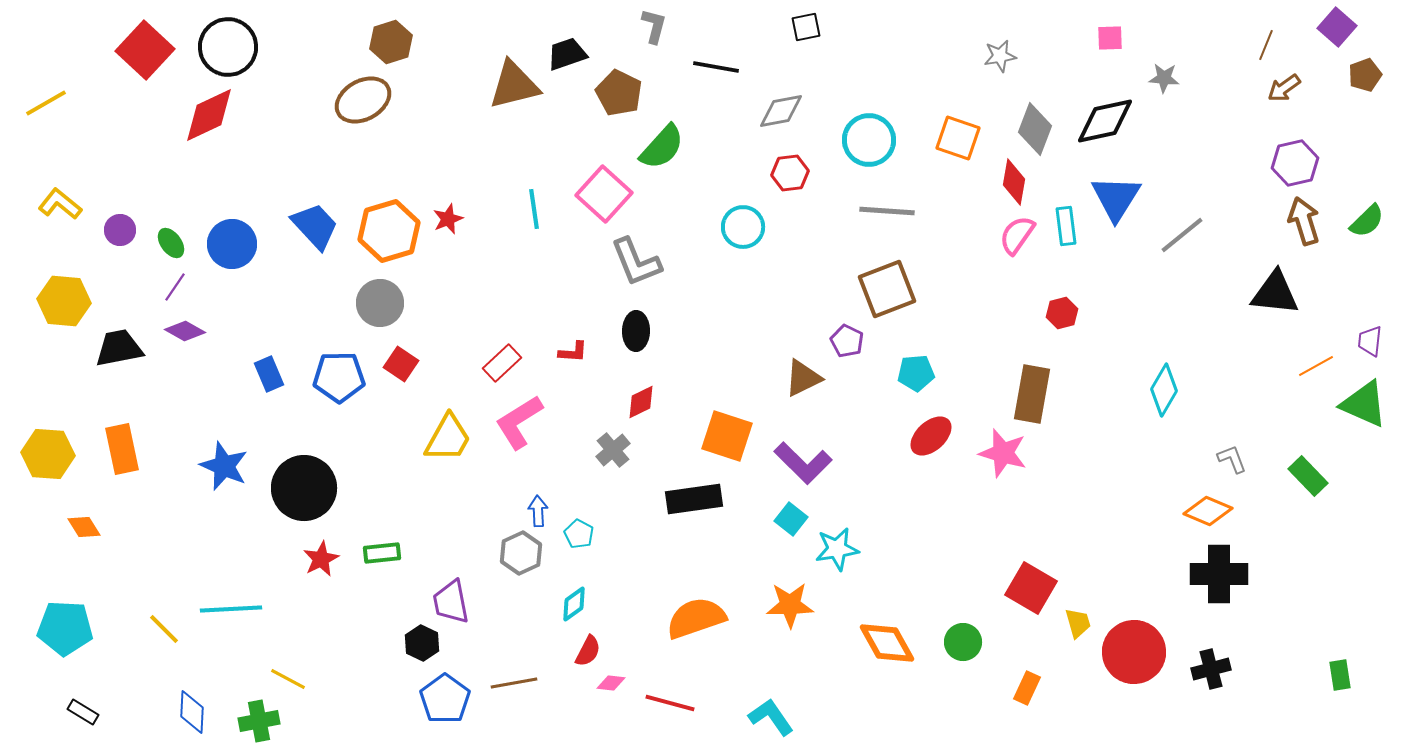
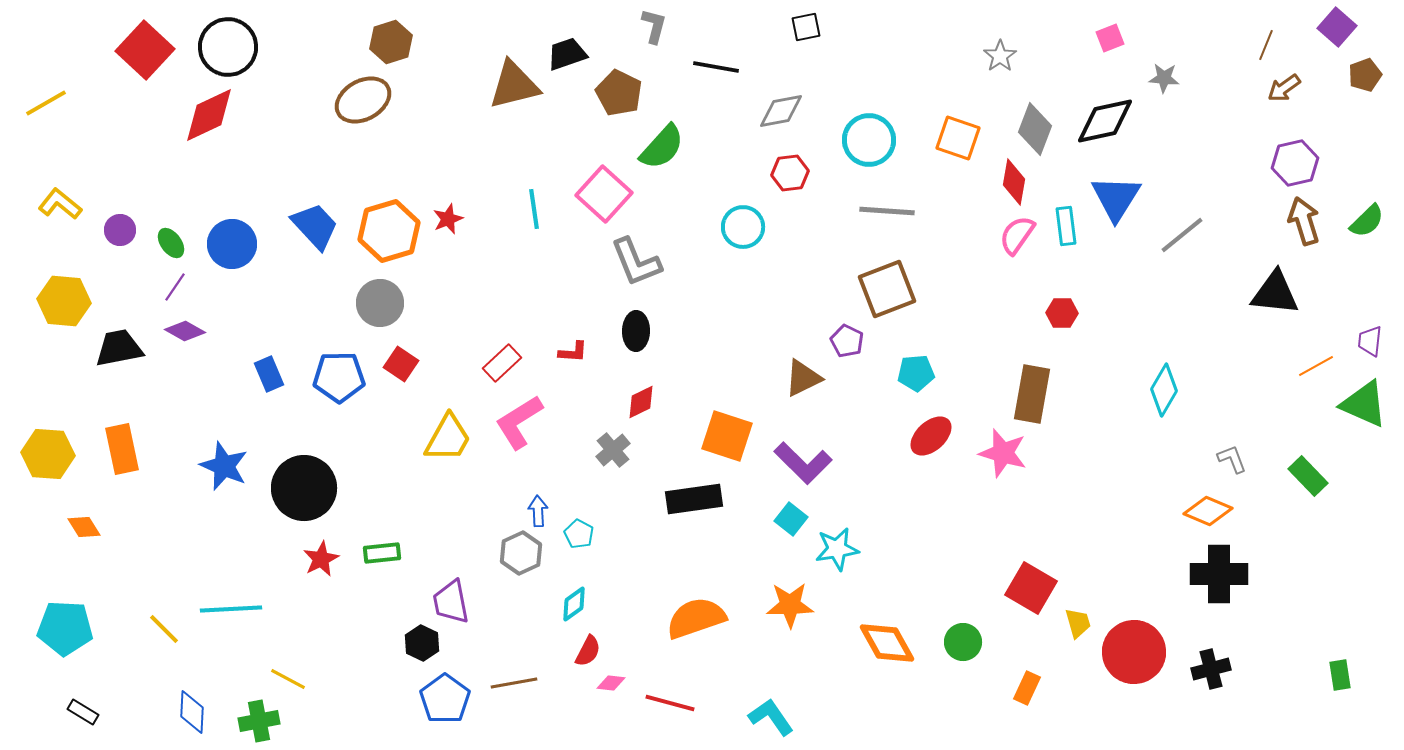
pink square at (1110, 38): rotated 20 degrees counterclockwise
gray star at (1000, 56): rotated 24 degrees counterclockwise
red hexagon at (1062, 313): rotated 16 degrees clockwise
